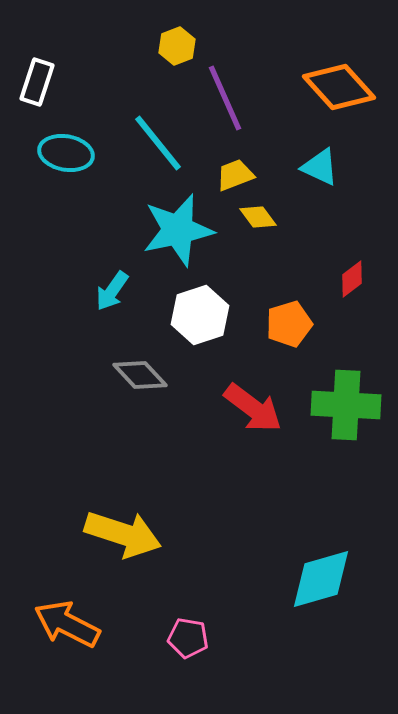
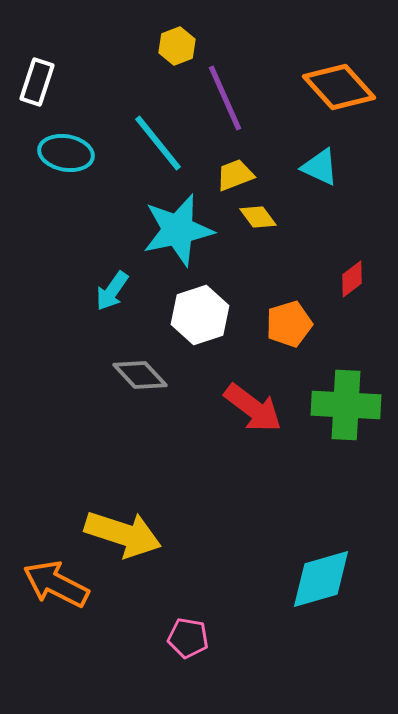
orange arrow: moved 11 px left, 40 px up
